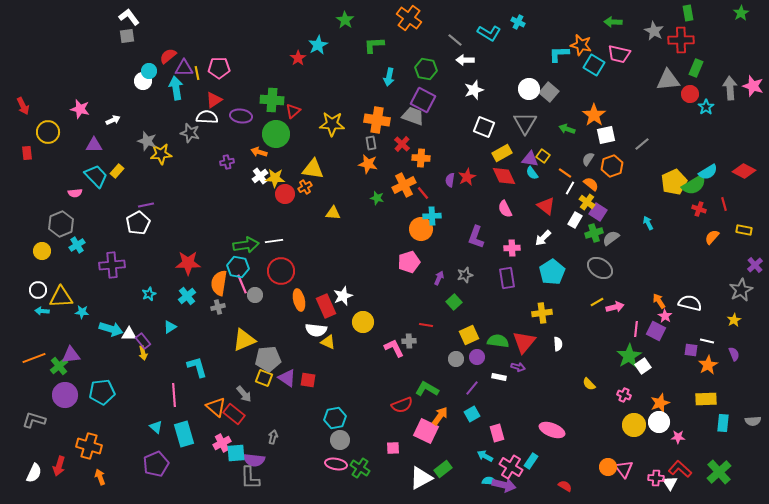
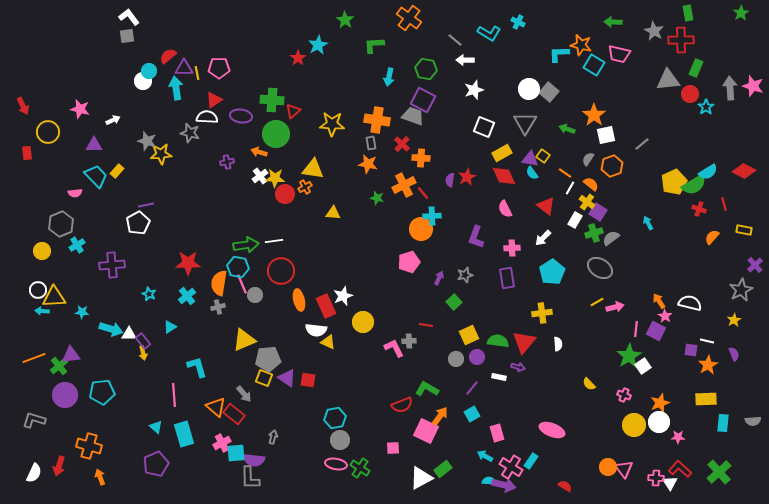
cyan star at (149, 294): rotated 24 degrees counterclockwise
yellow triangle at (61, 297): moved 7 px left
